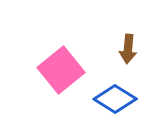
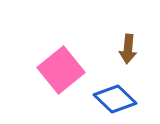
blue diamond: rotated 12 degrees clockwise
